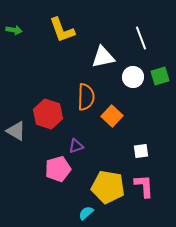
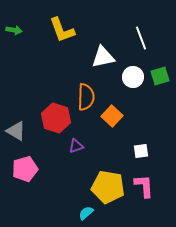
red hexagon: moved 8 px right, 4 px down
pink pentagon: moved 33 px left
